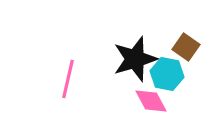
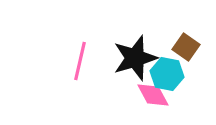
black star: moved 1 px up
pink line: moved 12 px right, 18 px up
pink diamond: moved 2 px right, 6 px up
